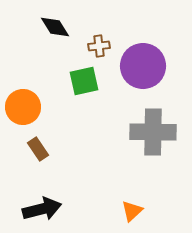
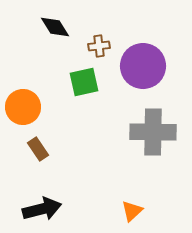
green square: moved 1 px down
